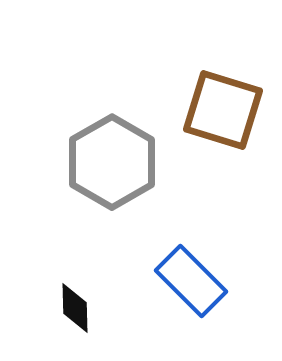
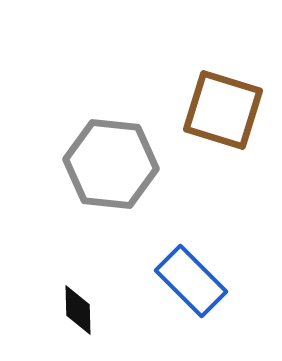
gray hexagon: moved 1 px left, 2 px down; rotated 24 degrees counterclockwise
black diamond: moved 3 px right, 2 px down
